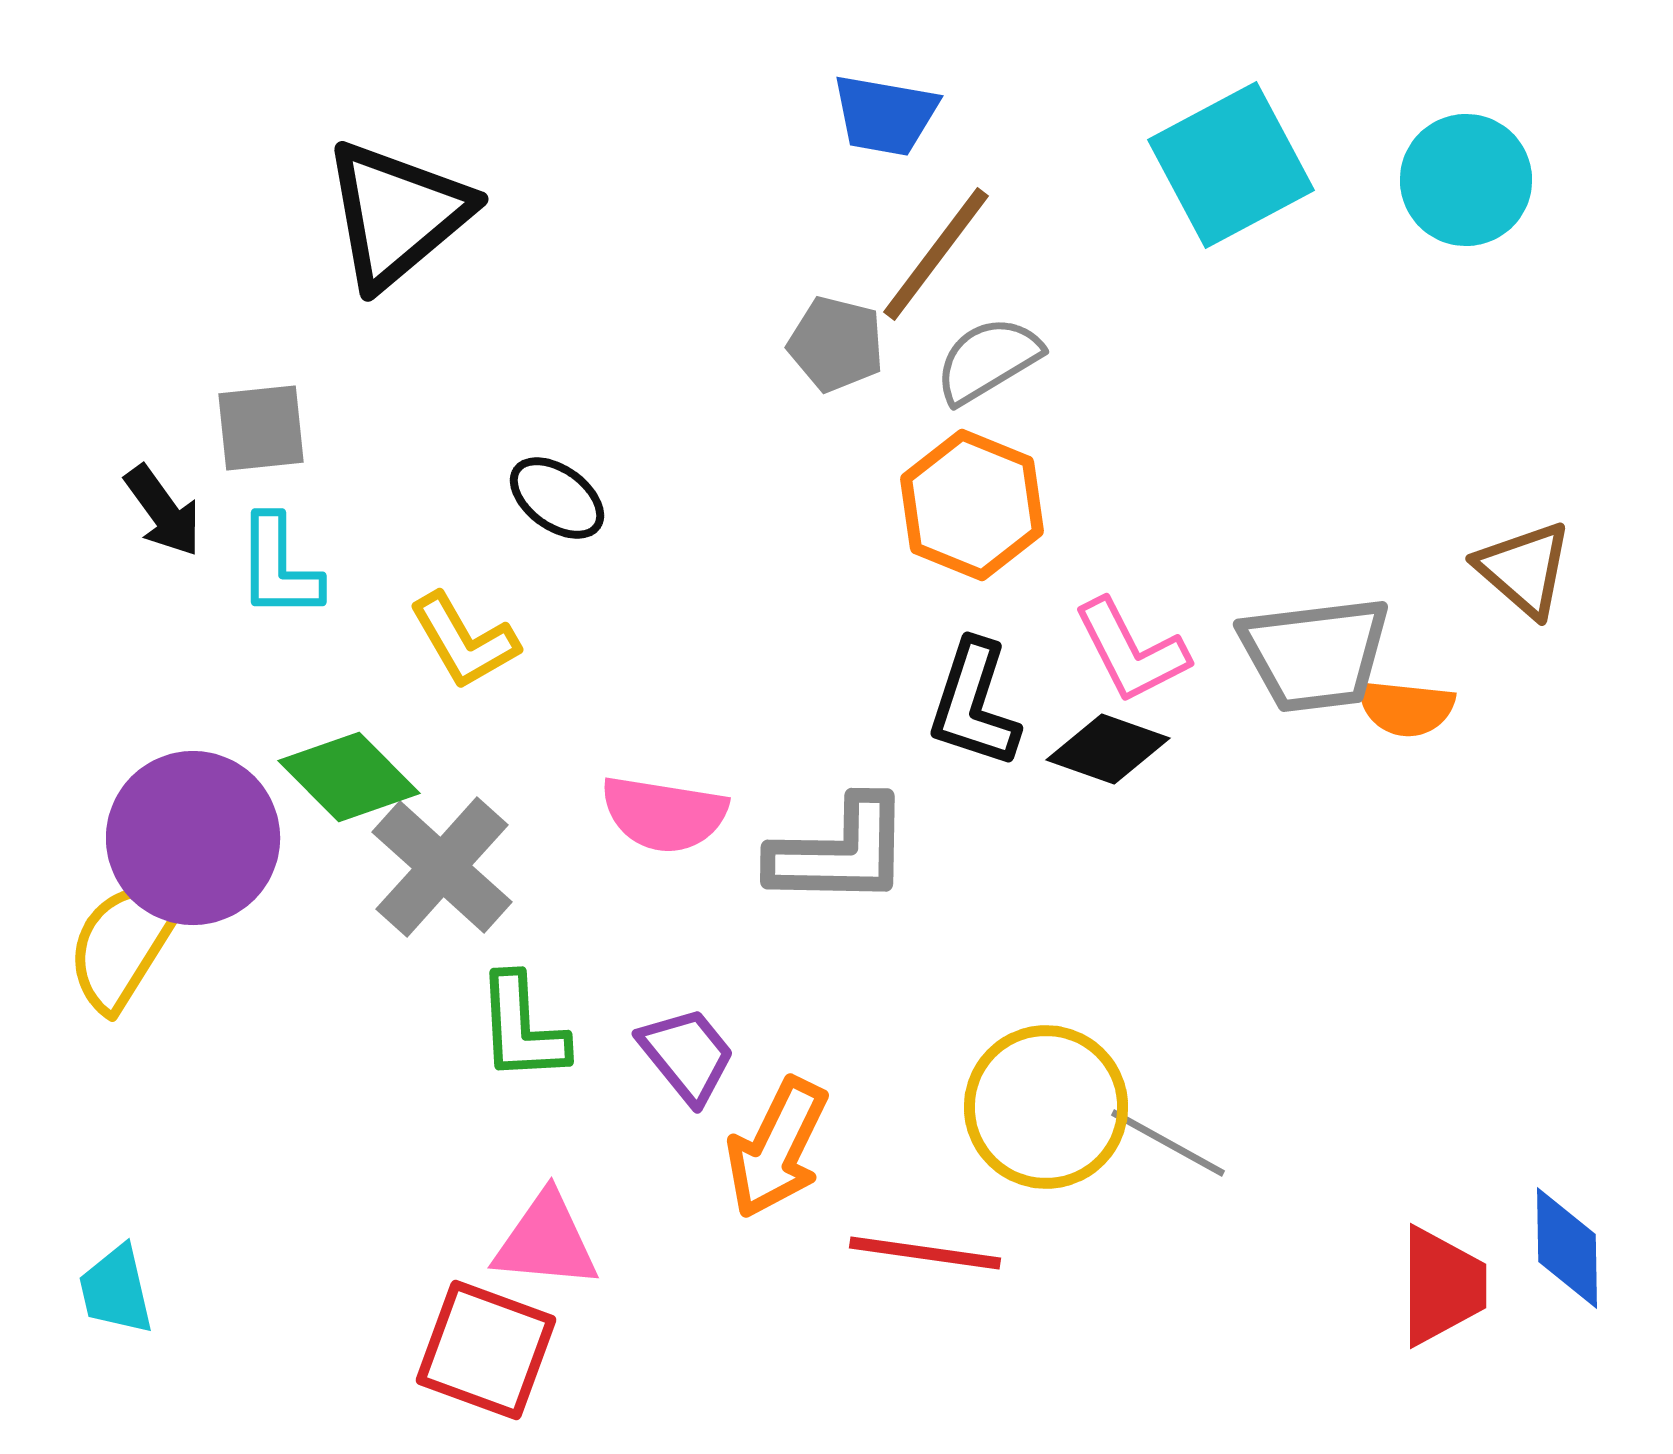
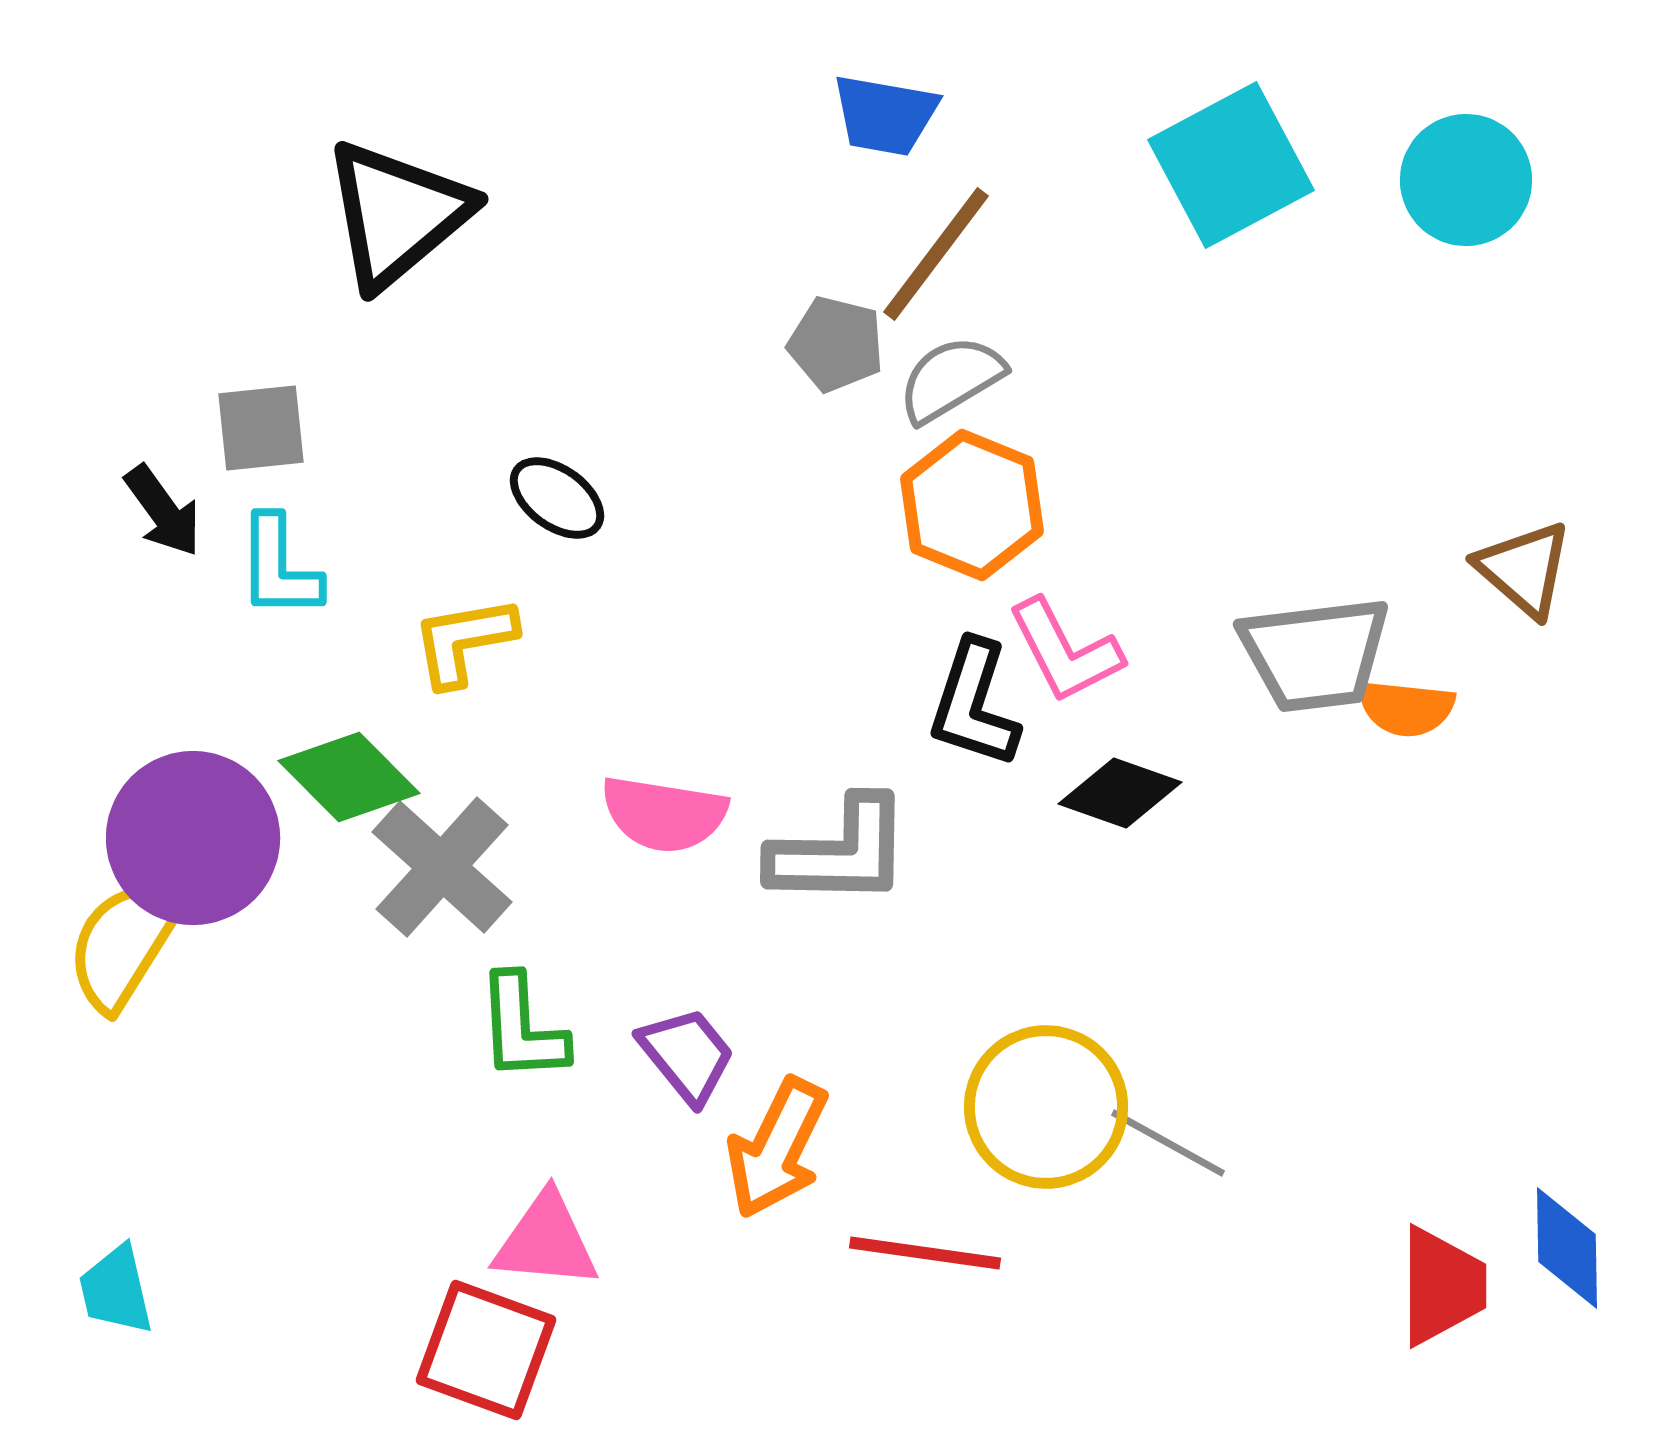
gray semicircle: moved 37 px left, 19 px down
yellow L-shape: rotated 110 degrees clockwise
pink L-shape: moved 66 px left
black diamond: moved 12 px right, 44 px down
